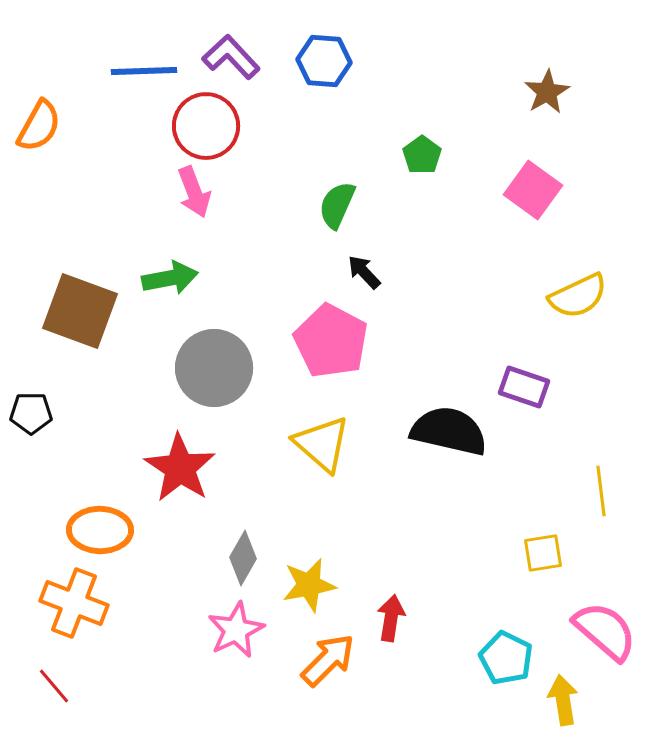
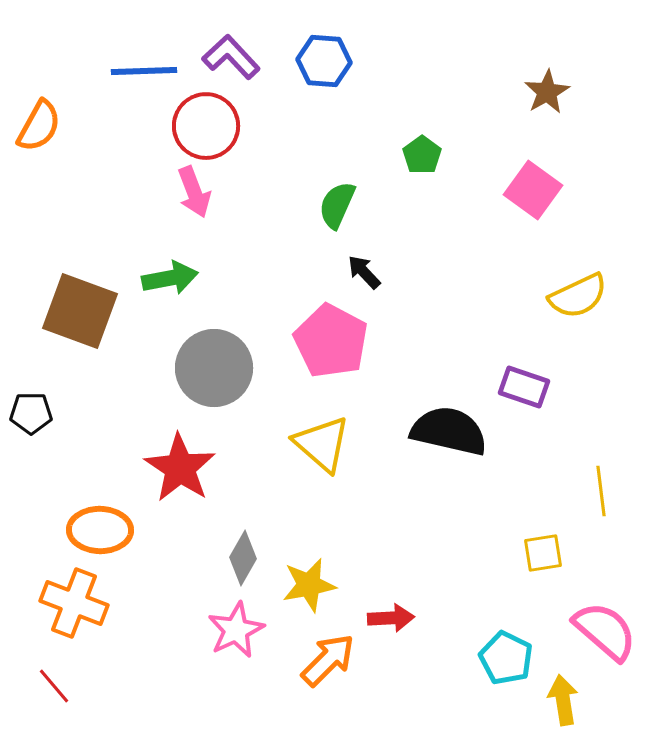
red arrow: rotated 78 degrees clockwise
